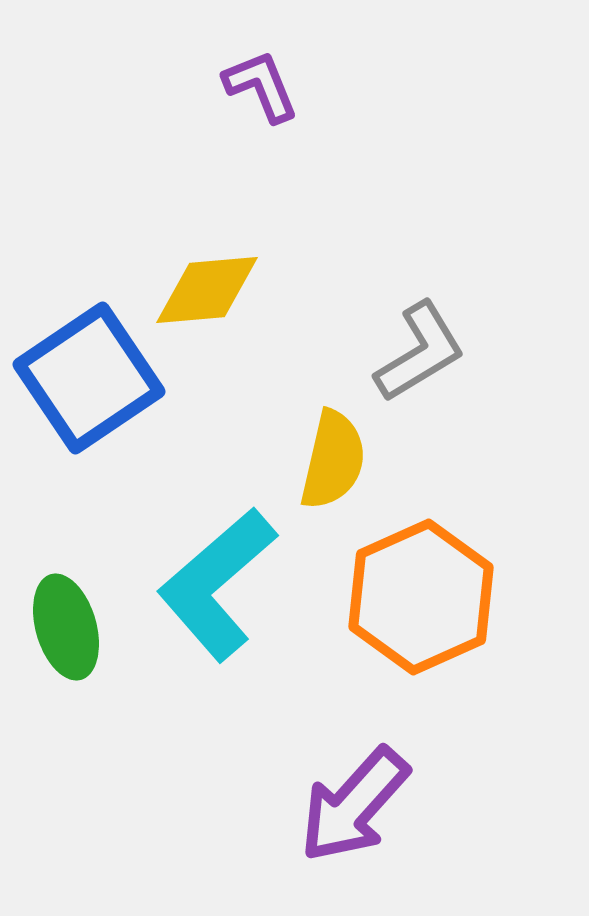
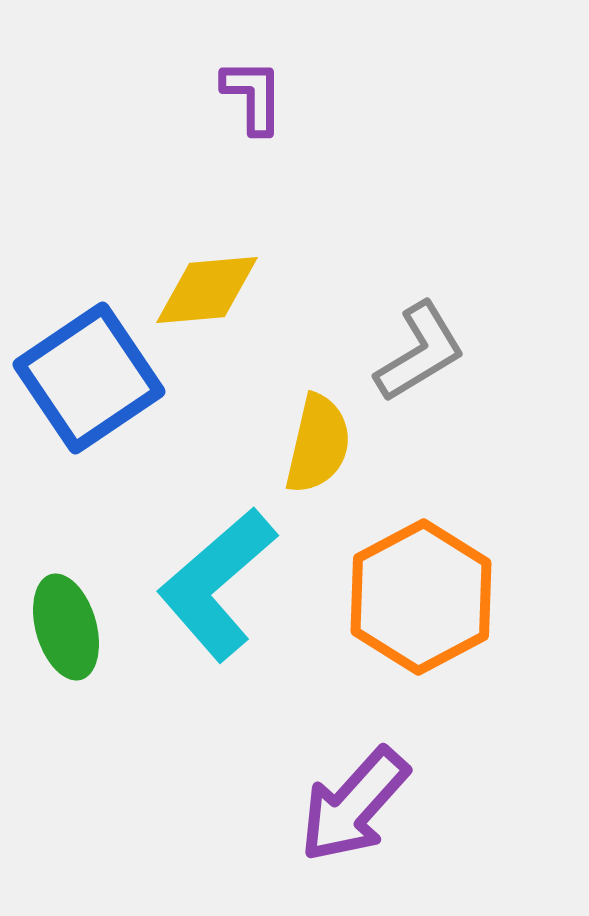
purple L-shape: moved 8 px left, 10 px down; rotated 22 degrees clockwise
yellow semicircle: moved 15 px left, 16 px up
orange hexagon: rotated 4 degrees counterclockwise
